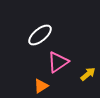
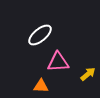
pink triangle: rotated 30 degrees clockwise
orange triangle: rotated 35 degrees clockwise
